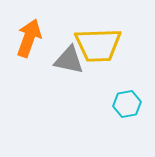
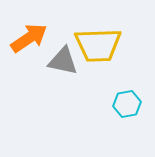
orange arrow: rotated 36 degrees clockwise
gray triangle: moved 6 px left, 1 px down
